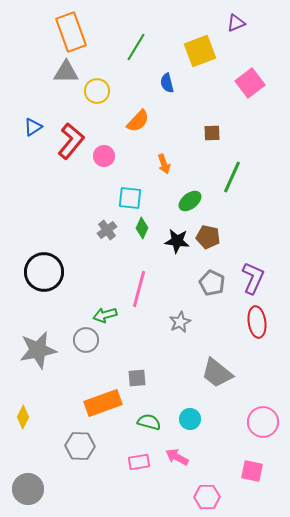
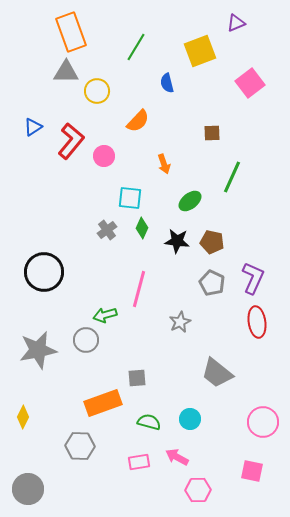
brown pentagon at (208, 237): moved 4 px right, 5 px down
pink hexagon at (207, 497): moved 9 px left, 7 px up
